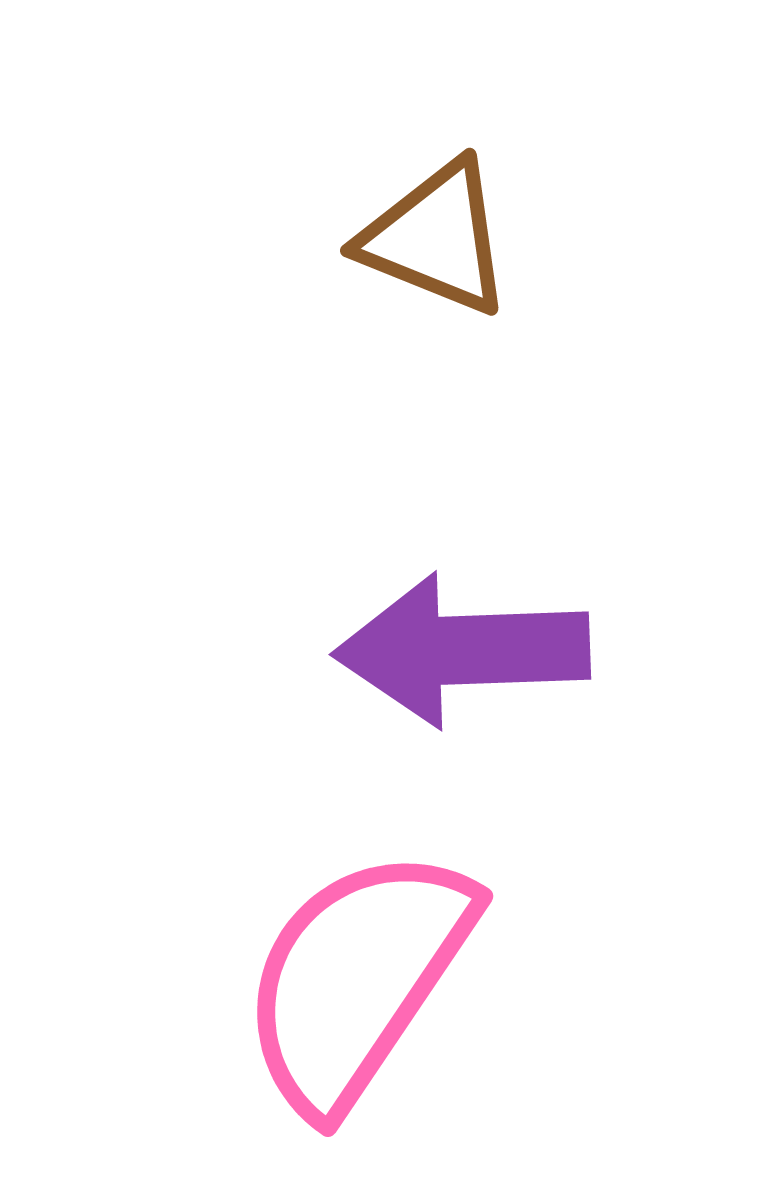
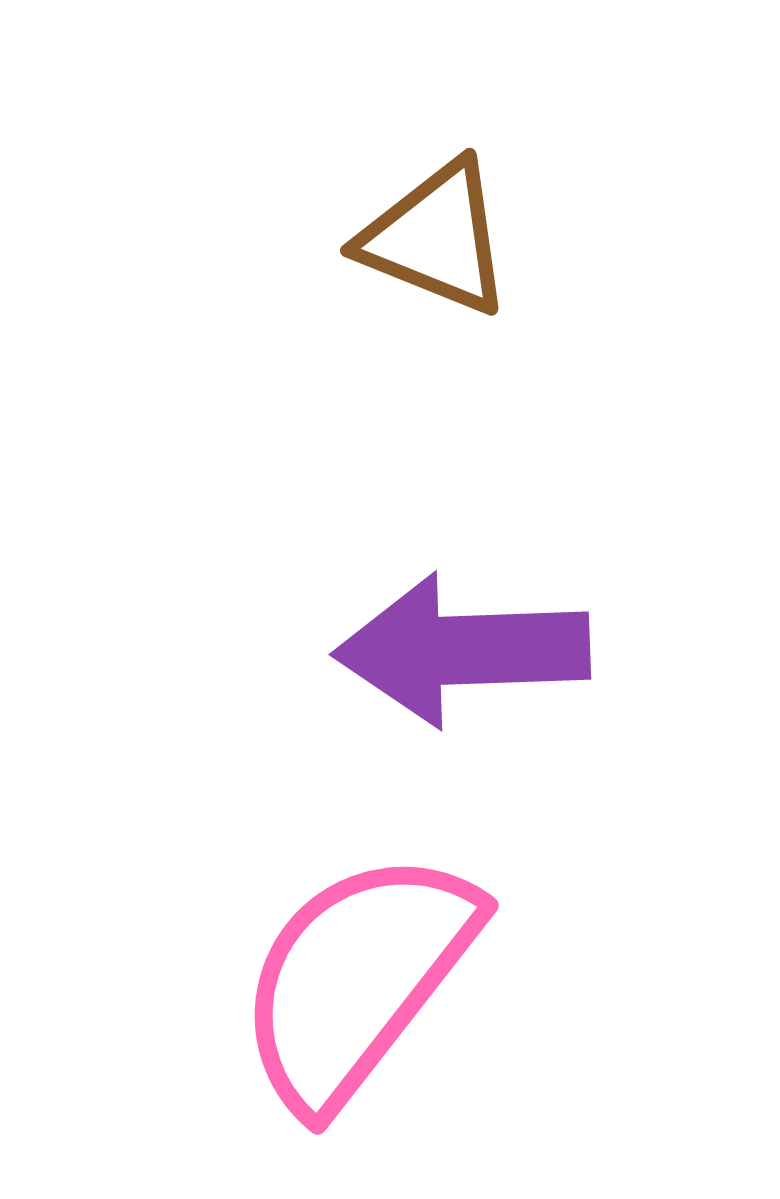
pink semicircle: rotated 4 degrees clockwise
